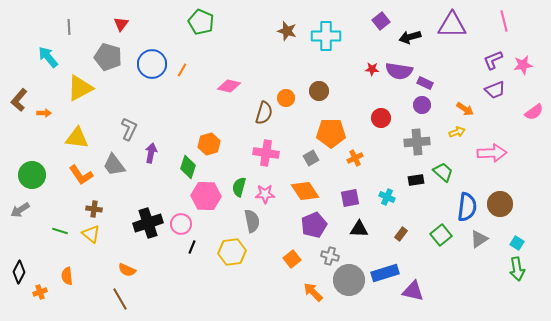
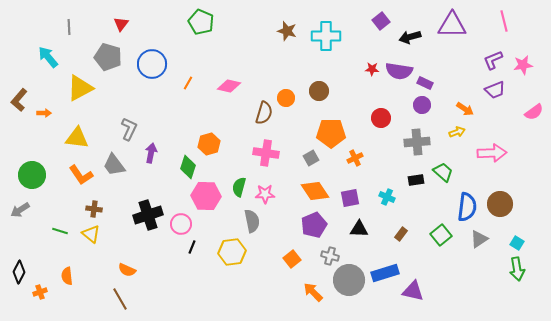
orange line at (182, 70): moved 6 px right, 13 px down
orange diamond at (305, 191): moved 10 px right
black cross at (148, 223): moved 8 px up
